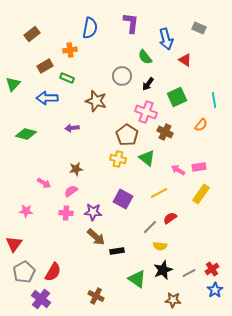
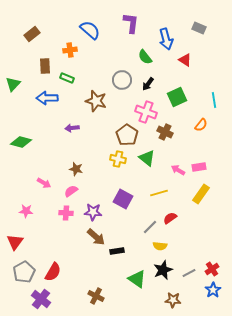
blue semicircle at (90, 28): moved 2 px down; rotated 60 degrees counterclockwise
brown rectangle at (45, 66): rotated 63 degrees counterclockwise
gray circle at (122, 76): moved 4 px down
green diamond at (26, 134): moved 5 px left, 8 px down
brown star at (76, 169): rotated 24 degrees clockwise
yellow line at (159, 193): rotated 12 degrees clockwise
red triangle at (14, 244): moved 1 px right, 2 px up
blue star at (215, 290): moved 2 px left
